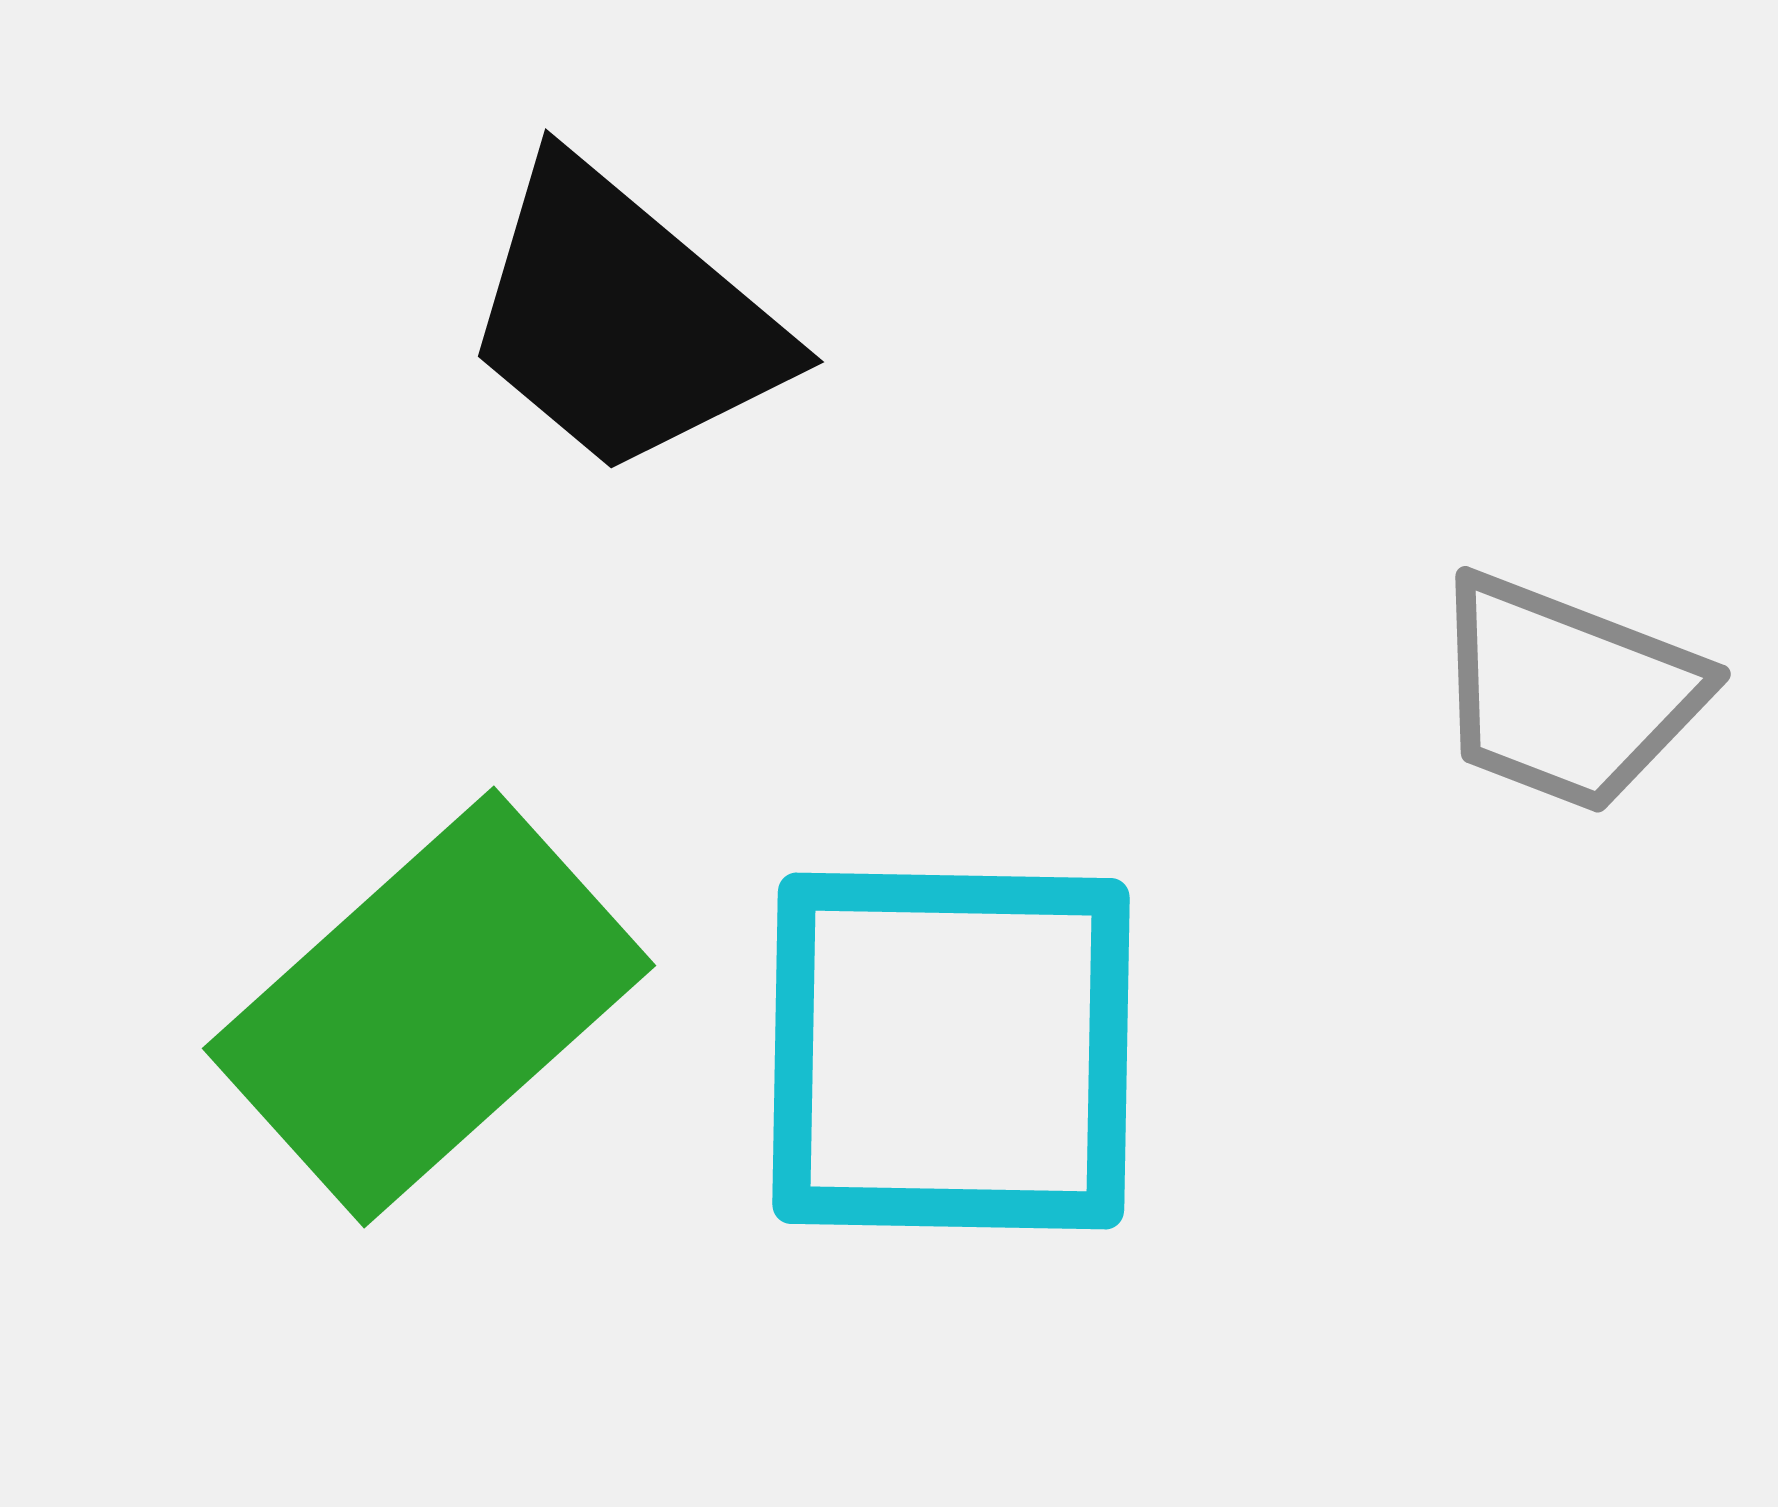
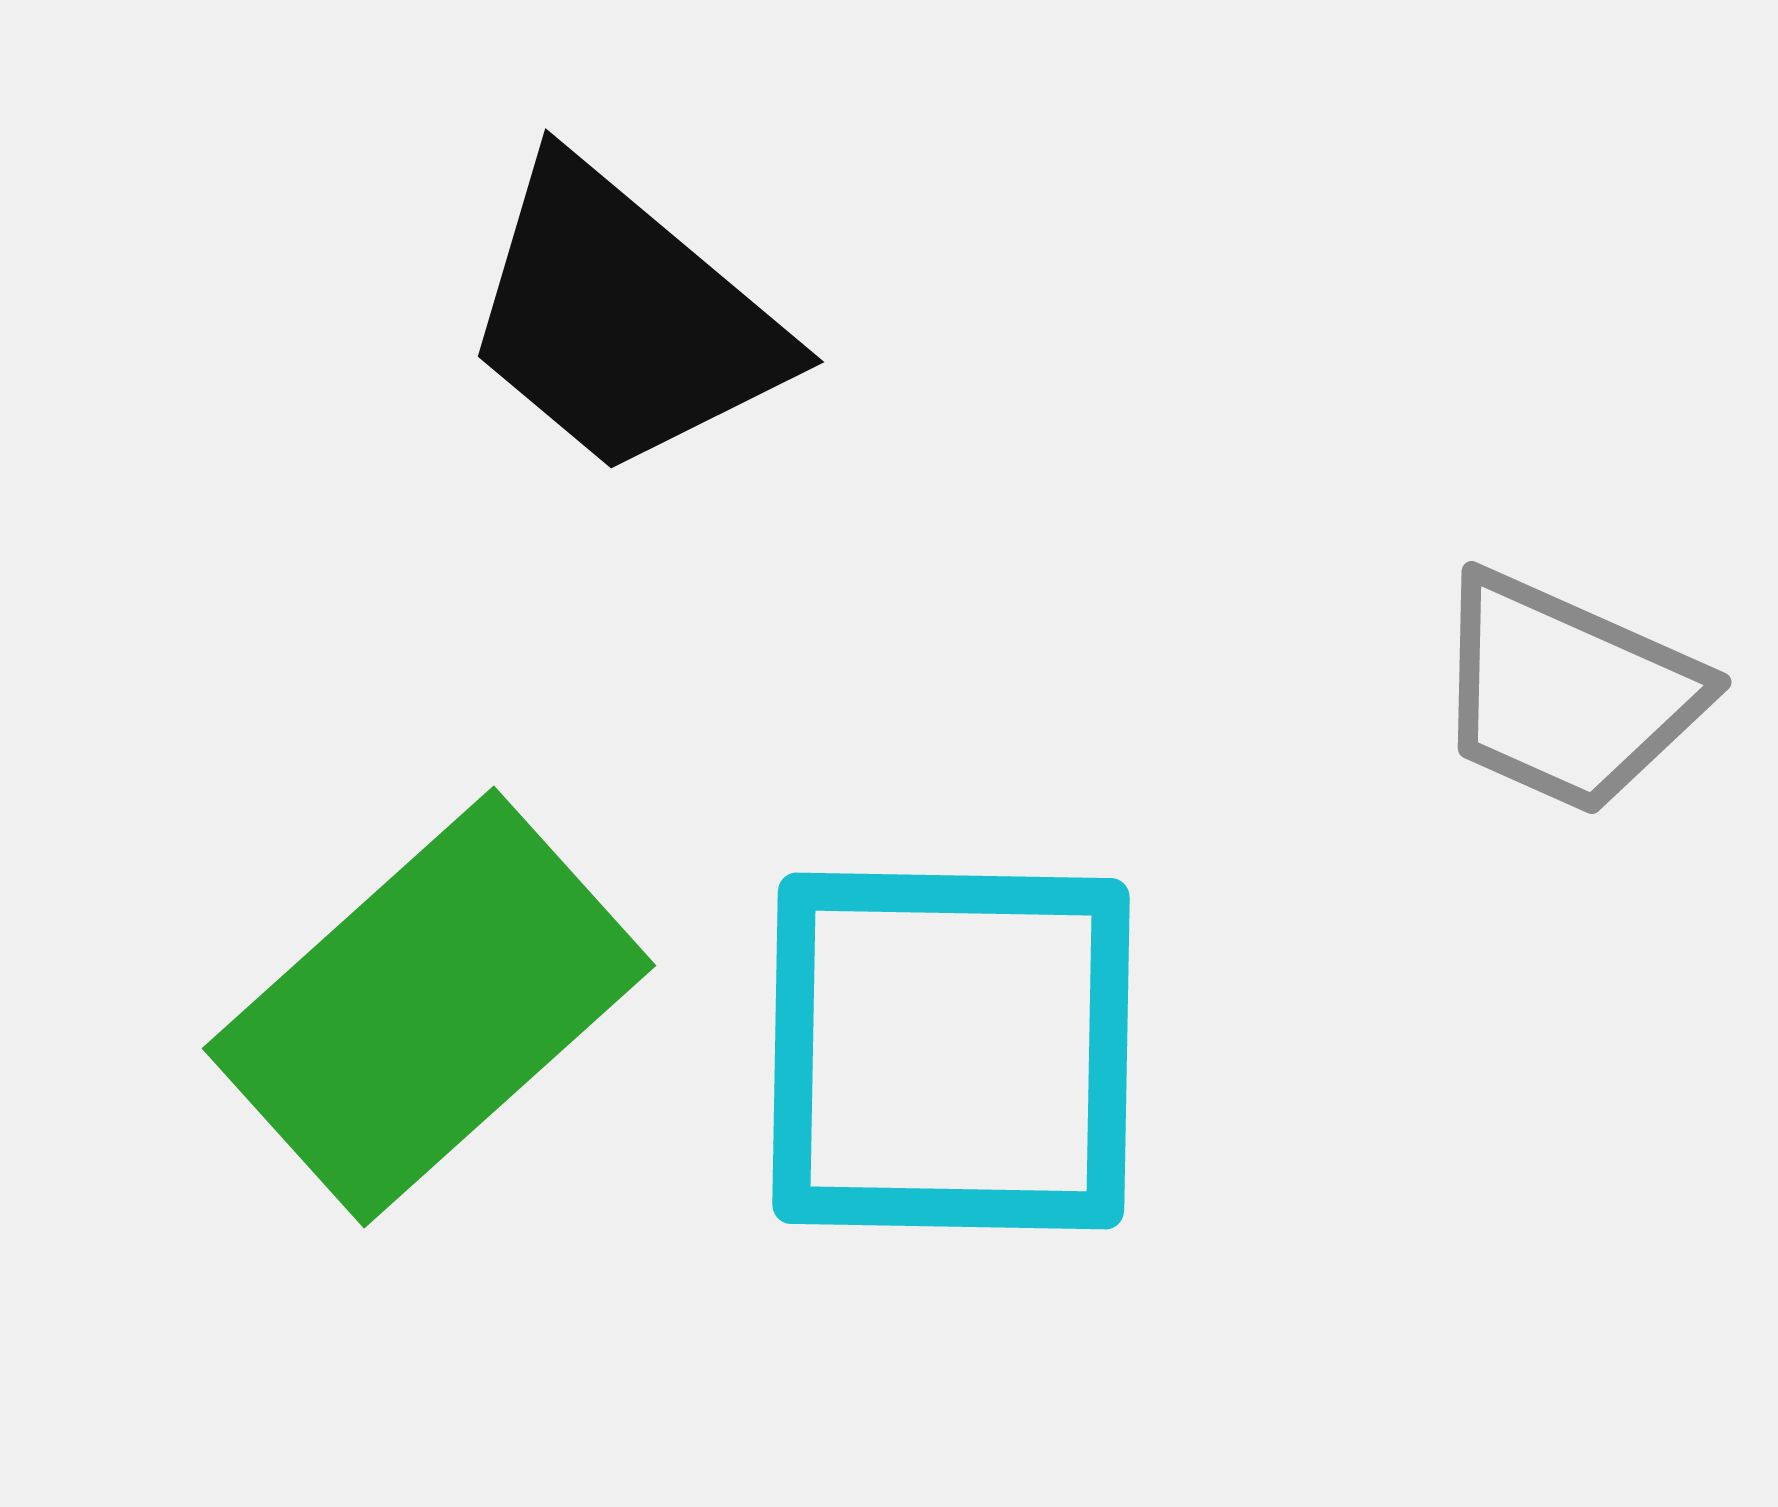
gray trapezoid: rotated 3 degrees clockwise
